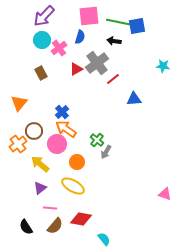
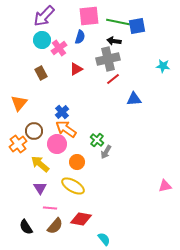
gray cross: moved 11 px right, 4 px up; rotated 25 degrees clockwise
purple triangle: rotated 24 degrees counterclockwise
pink triangle: moved 8 px up; rotated 32 degrees counterclockwise
